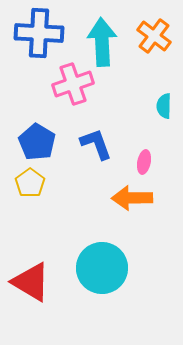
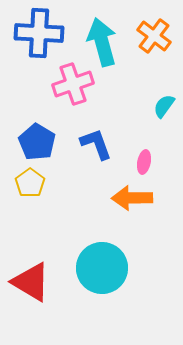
cyan arrow: rotated 12 degrees counterclockwise
cyan semicircle: rotated 35 degrees clockwise
